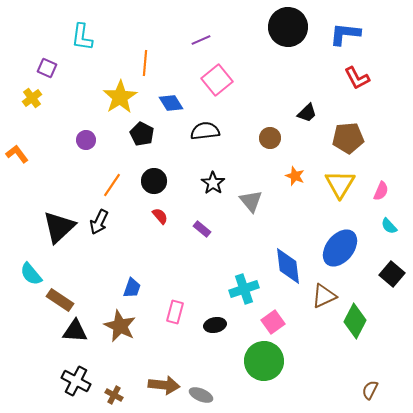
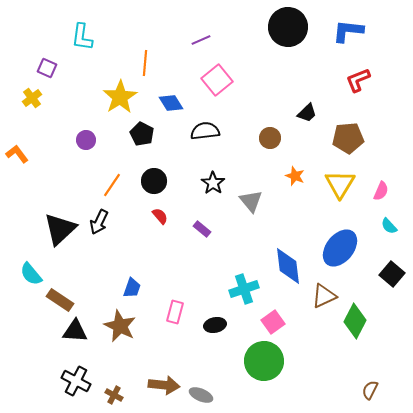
blue L-shape at (345, 34): moved 3 px right, 3 px up
red L-shape at (357, 78): moved 1 px right, 2 px down; rotated 96 degrees clockwise
black triangle at (59, 227): moved 1 px right, 2 px down
